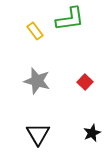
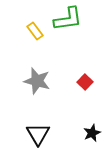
green L-shape: moved 2 px left
